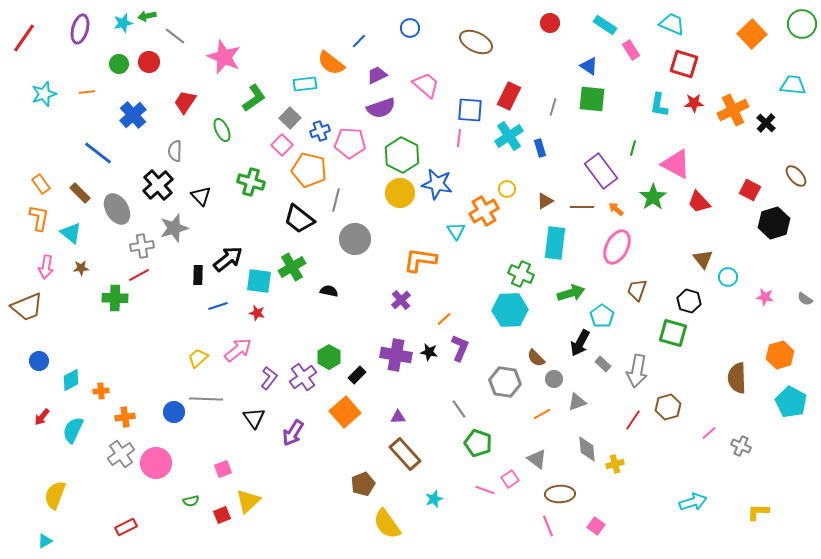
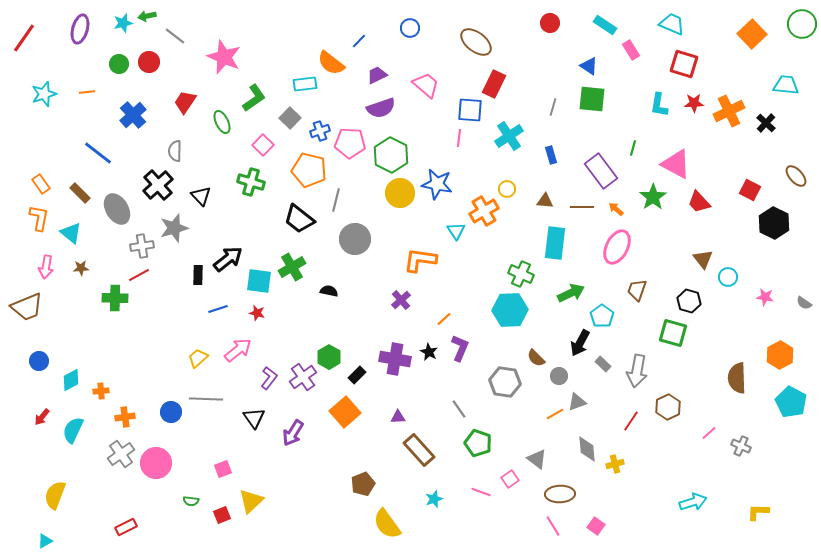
brown ellipse at (476, 42): rotated 12 degrees clockwise
cyan trapezoid at (793, 85): moved 7 px left
red rectangle at (509, 96): moved 15 px left, 12 px up
orange cross at (733, 110): moved 4 px left, 1 px down
green ellipse at (222, 130): moved 8 px up
pink square at (282, 145): moved 19 px left
blue rectangle at (540, 148): moved 11 px right, 7 px down
green hexagon at (402, 155): moved 11 px left
brown triangle at (545, 201): rotated 36 degrees clockwise
black hexagon at (774, 223): rotated 16 degrees counterclockwise
green arrow at (571, 293): rotated 8 degrees counterclockwise
gray semicircle at (805, 299): moved 1 px left, 4 px down
blue line at (218, 306): moved 3 px down
black star at (429, 352): rotated 18 degrees clockwise
purple cross at (396, 355): moved 1 px left, 4 px down
orange hexagon at (780, 355): rotated 12 degrees counterclockwise
gray circle at (554, 379): moved 5 px right, 3 px up
brown hexagon at (668, 407): rotated 10 degrees counterclockwise
blue circle at (174, 412): moved 3 px left
orange line at (542, 414): moved 13 px right
red line at (633, 420): moved 2 px left, 1 px down
brown rectangle at (405, 454): moved 14 px right, 4 px up
pink line at (485, 490): moved 4 px left, 2 px down
green semicircle at (191, 501): rotated 21 degrees clockwise
yellow triangle at (248, 501): moved 3 px right
pink line at (548, 526): moved 5 px right; rotated 10 degrees counterclockwise
